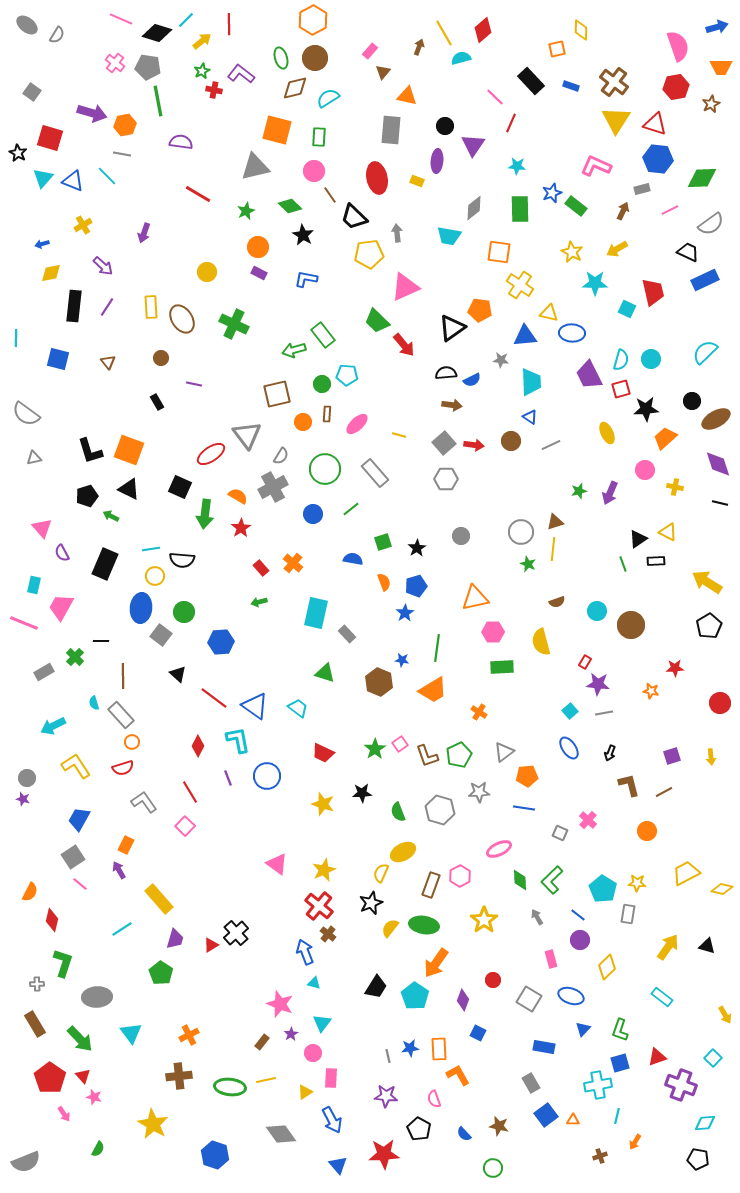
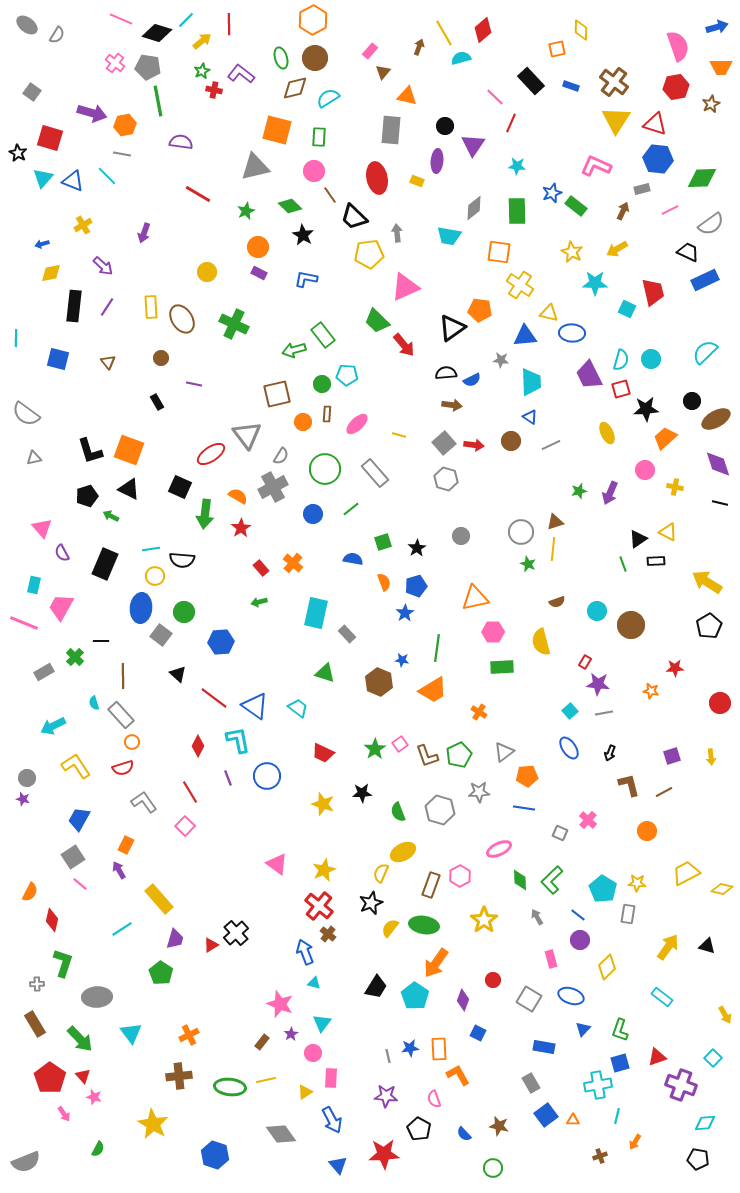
green rectangle at (520, 209): moved 3 px left, 2 px down
gray hexagon at (446, 479): rotated 15 degrees clockwise
